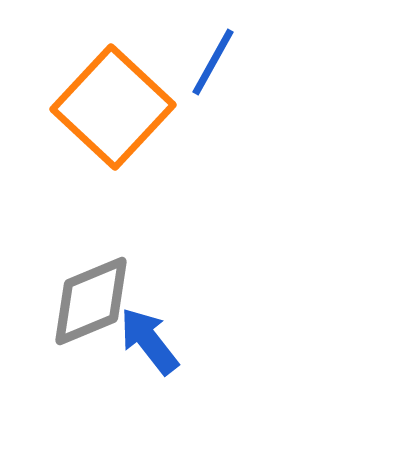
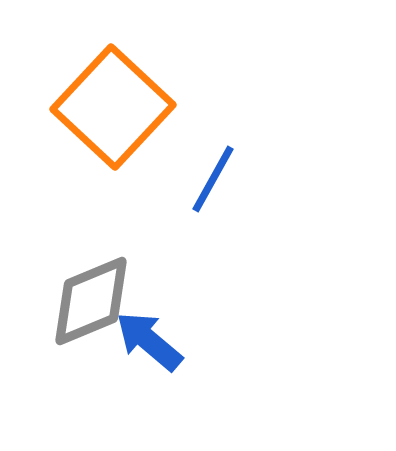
blue line: moved 117 px down
blue arrow: rotated 12 degrees counterclockwise
